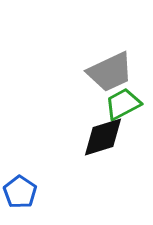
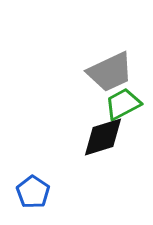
blue pentagon: moved 13 px right
